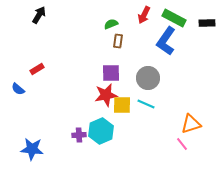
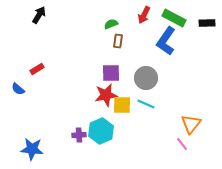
gray circle: moved 2 px left
orange triangle: rotated 35 degrees counterclockwise
